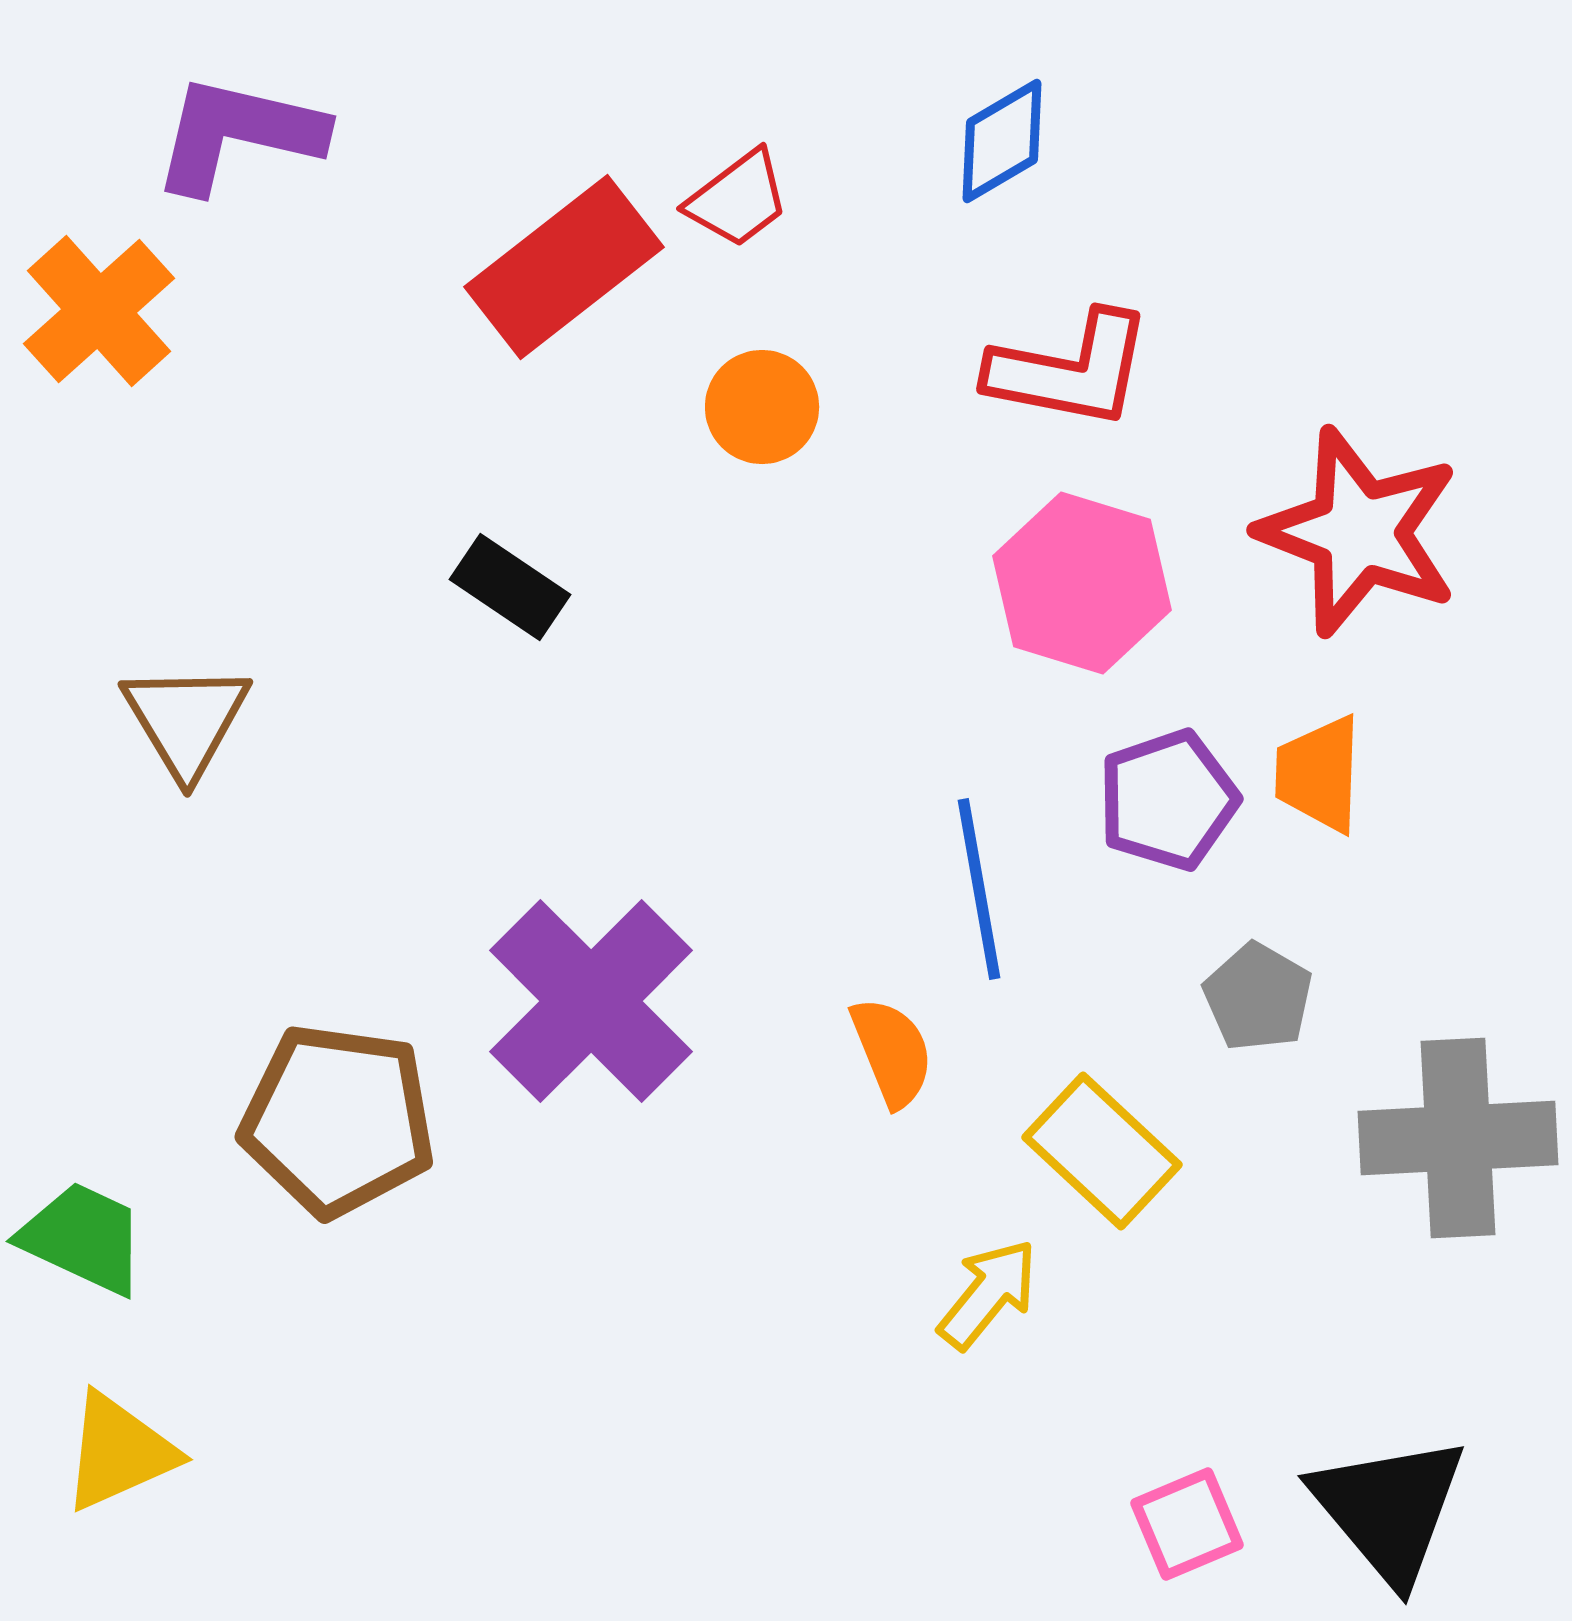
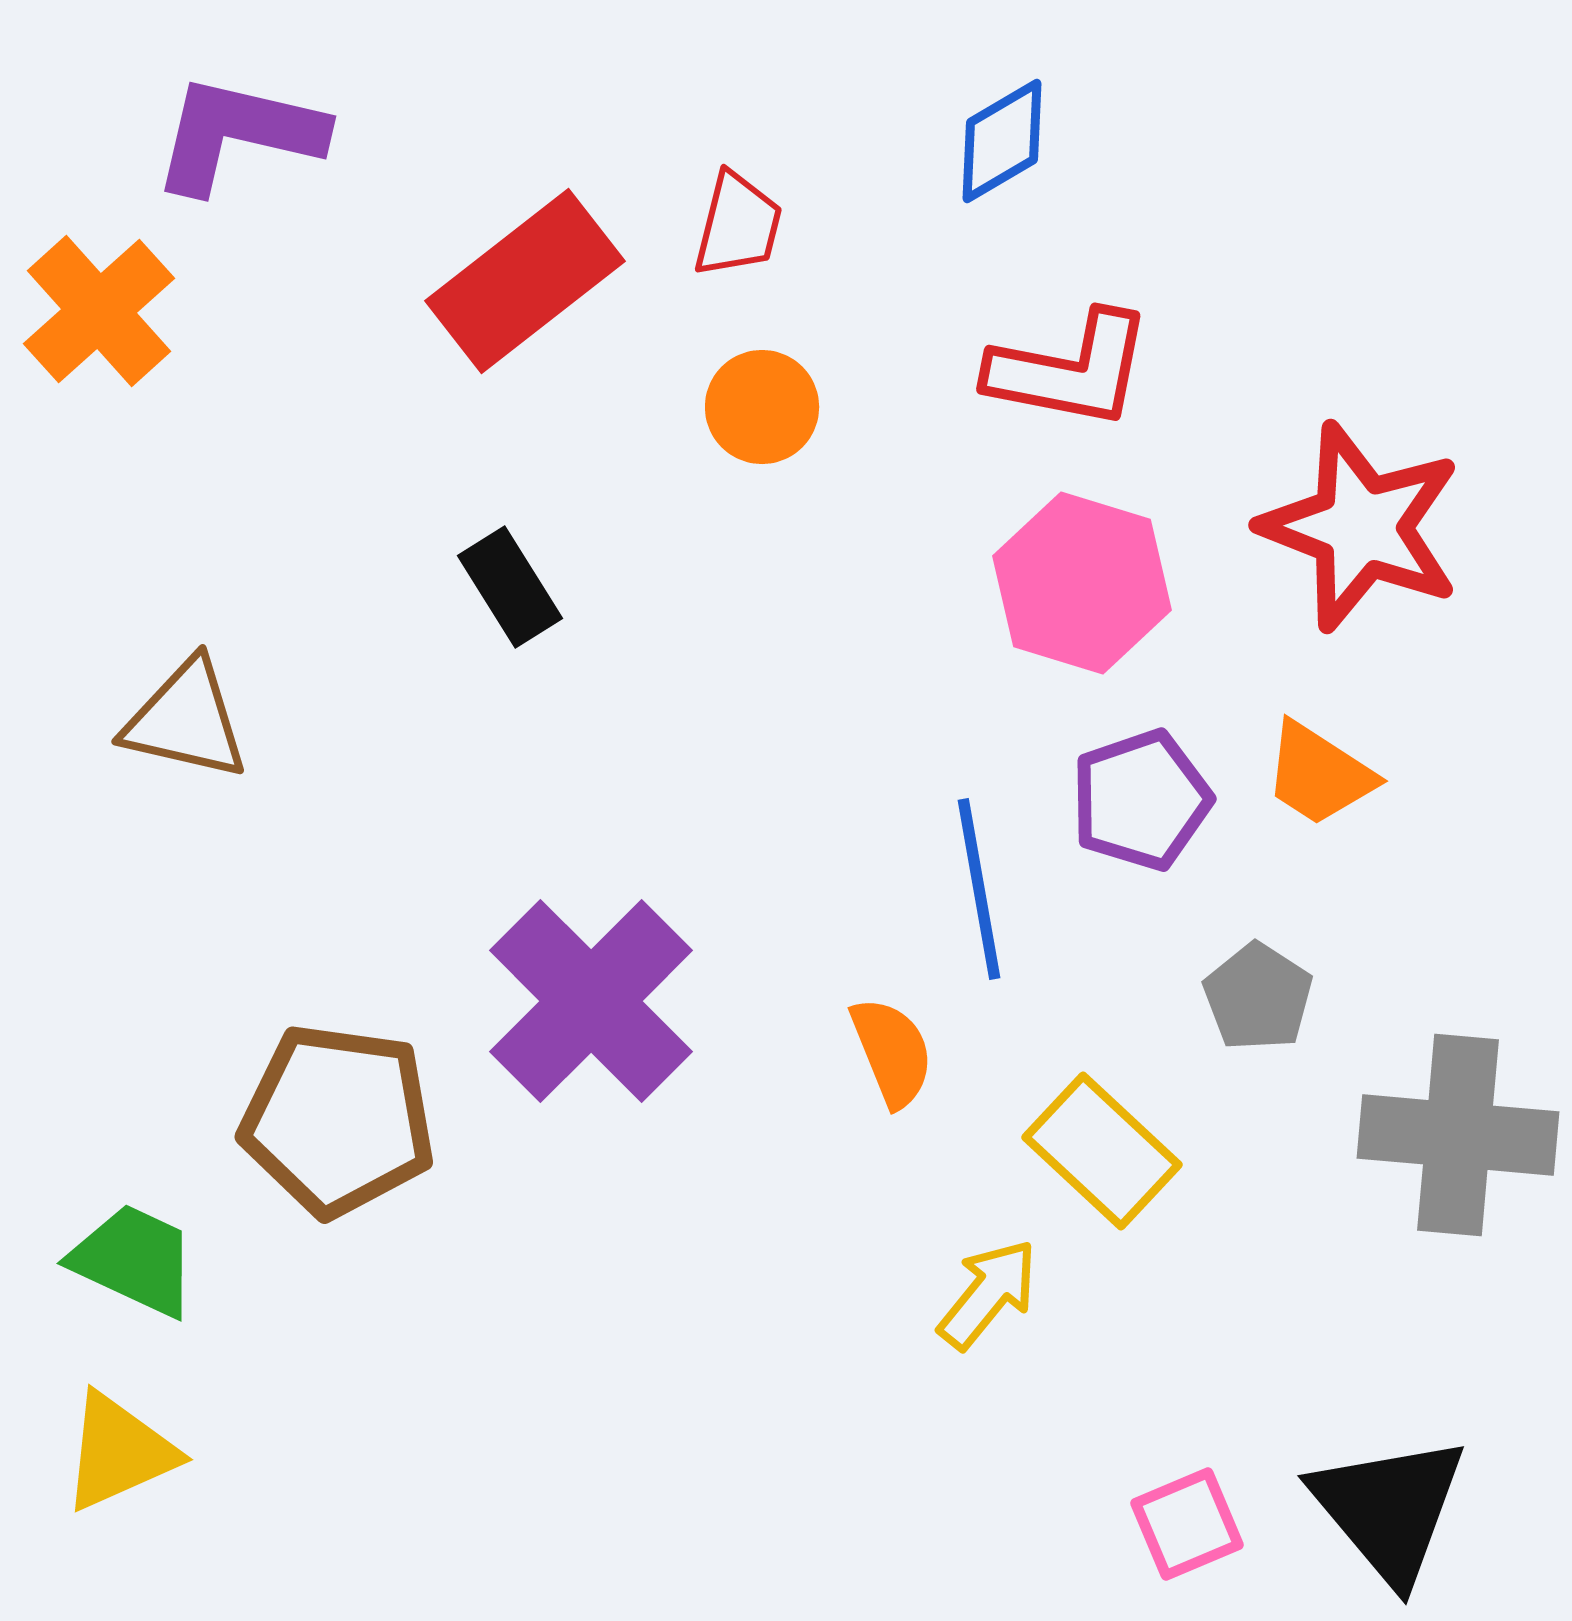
red trapezoid: moved 26 px down; rotated 39 degrees counterclockwise
red rectangle: moved 39 px left, 14 px down
red star: moved 2 px right, 5 px up
black rectangle: rotated 24 degrees clockwise
brown triangle: rotated 46 degrees counterclockwise
orange trapezoid: rotated 59 degrees counterclockwise
purple pentagon: moved 27 px left
gray pentagon: rotated 3 degrees clockwise
gray cross: moved 3 px up; rotated 8 degrees clockwise
green trapezoid: moved 51 px right, 22 px down
